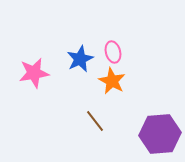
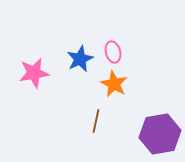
orange star: moved 2 px right, 3 px down
brown line: moved 1 px right; rotated 50 degrees clockwise
purple hexagon: rotated 6 degrees counterclockwise
